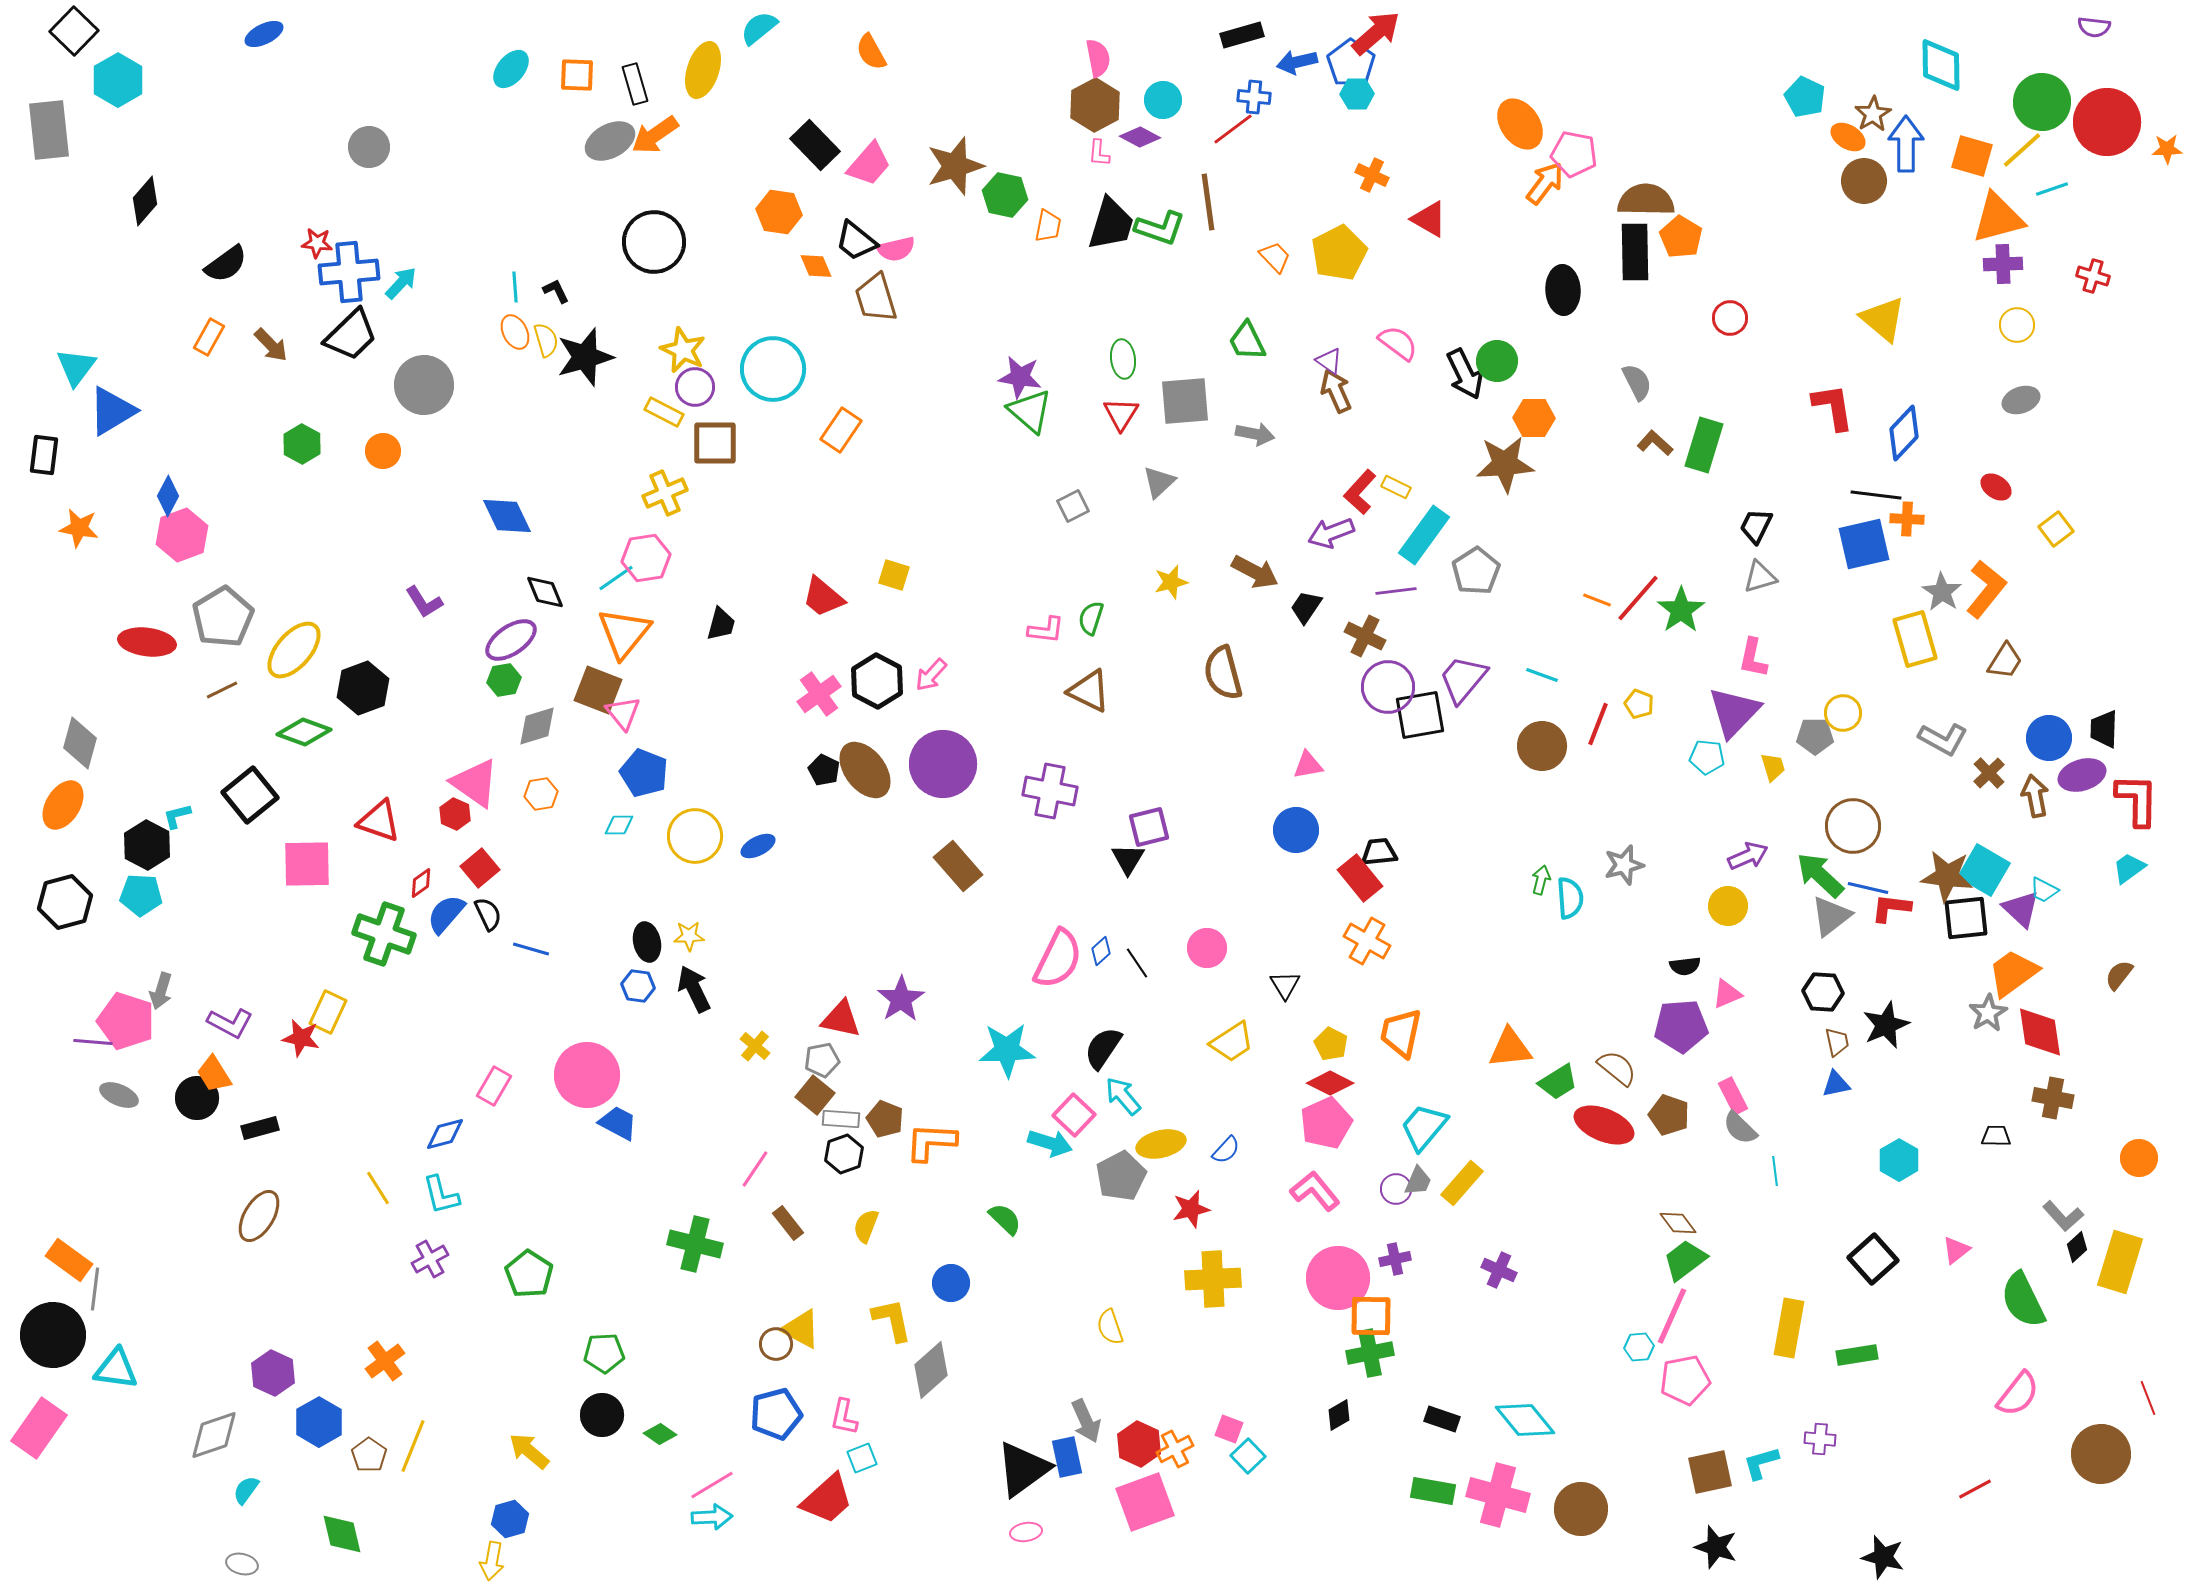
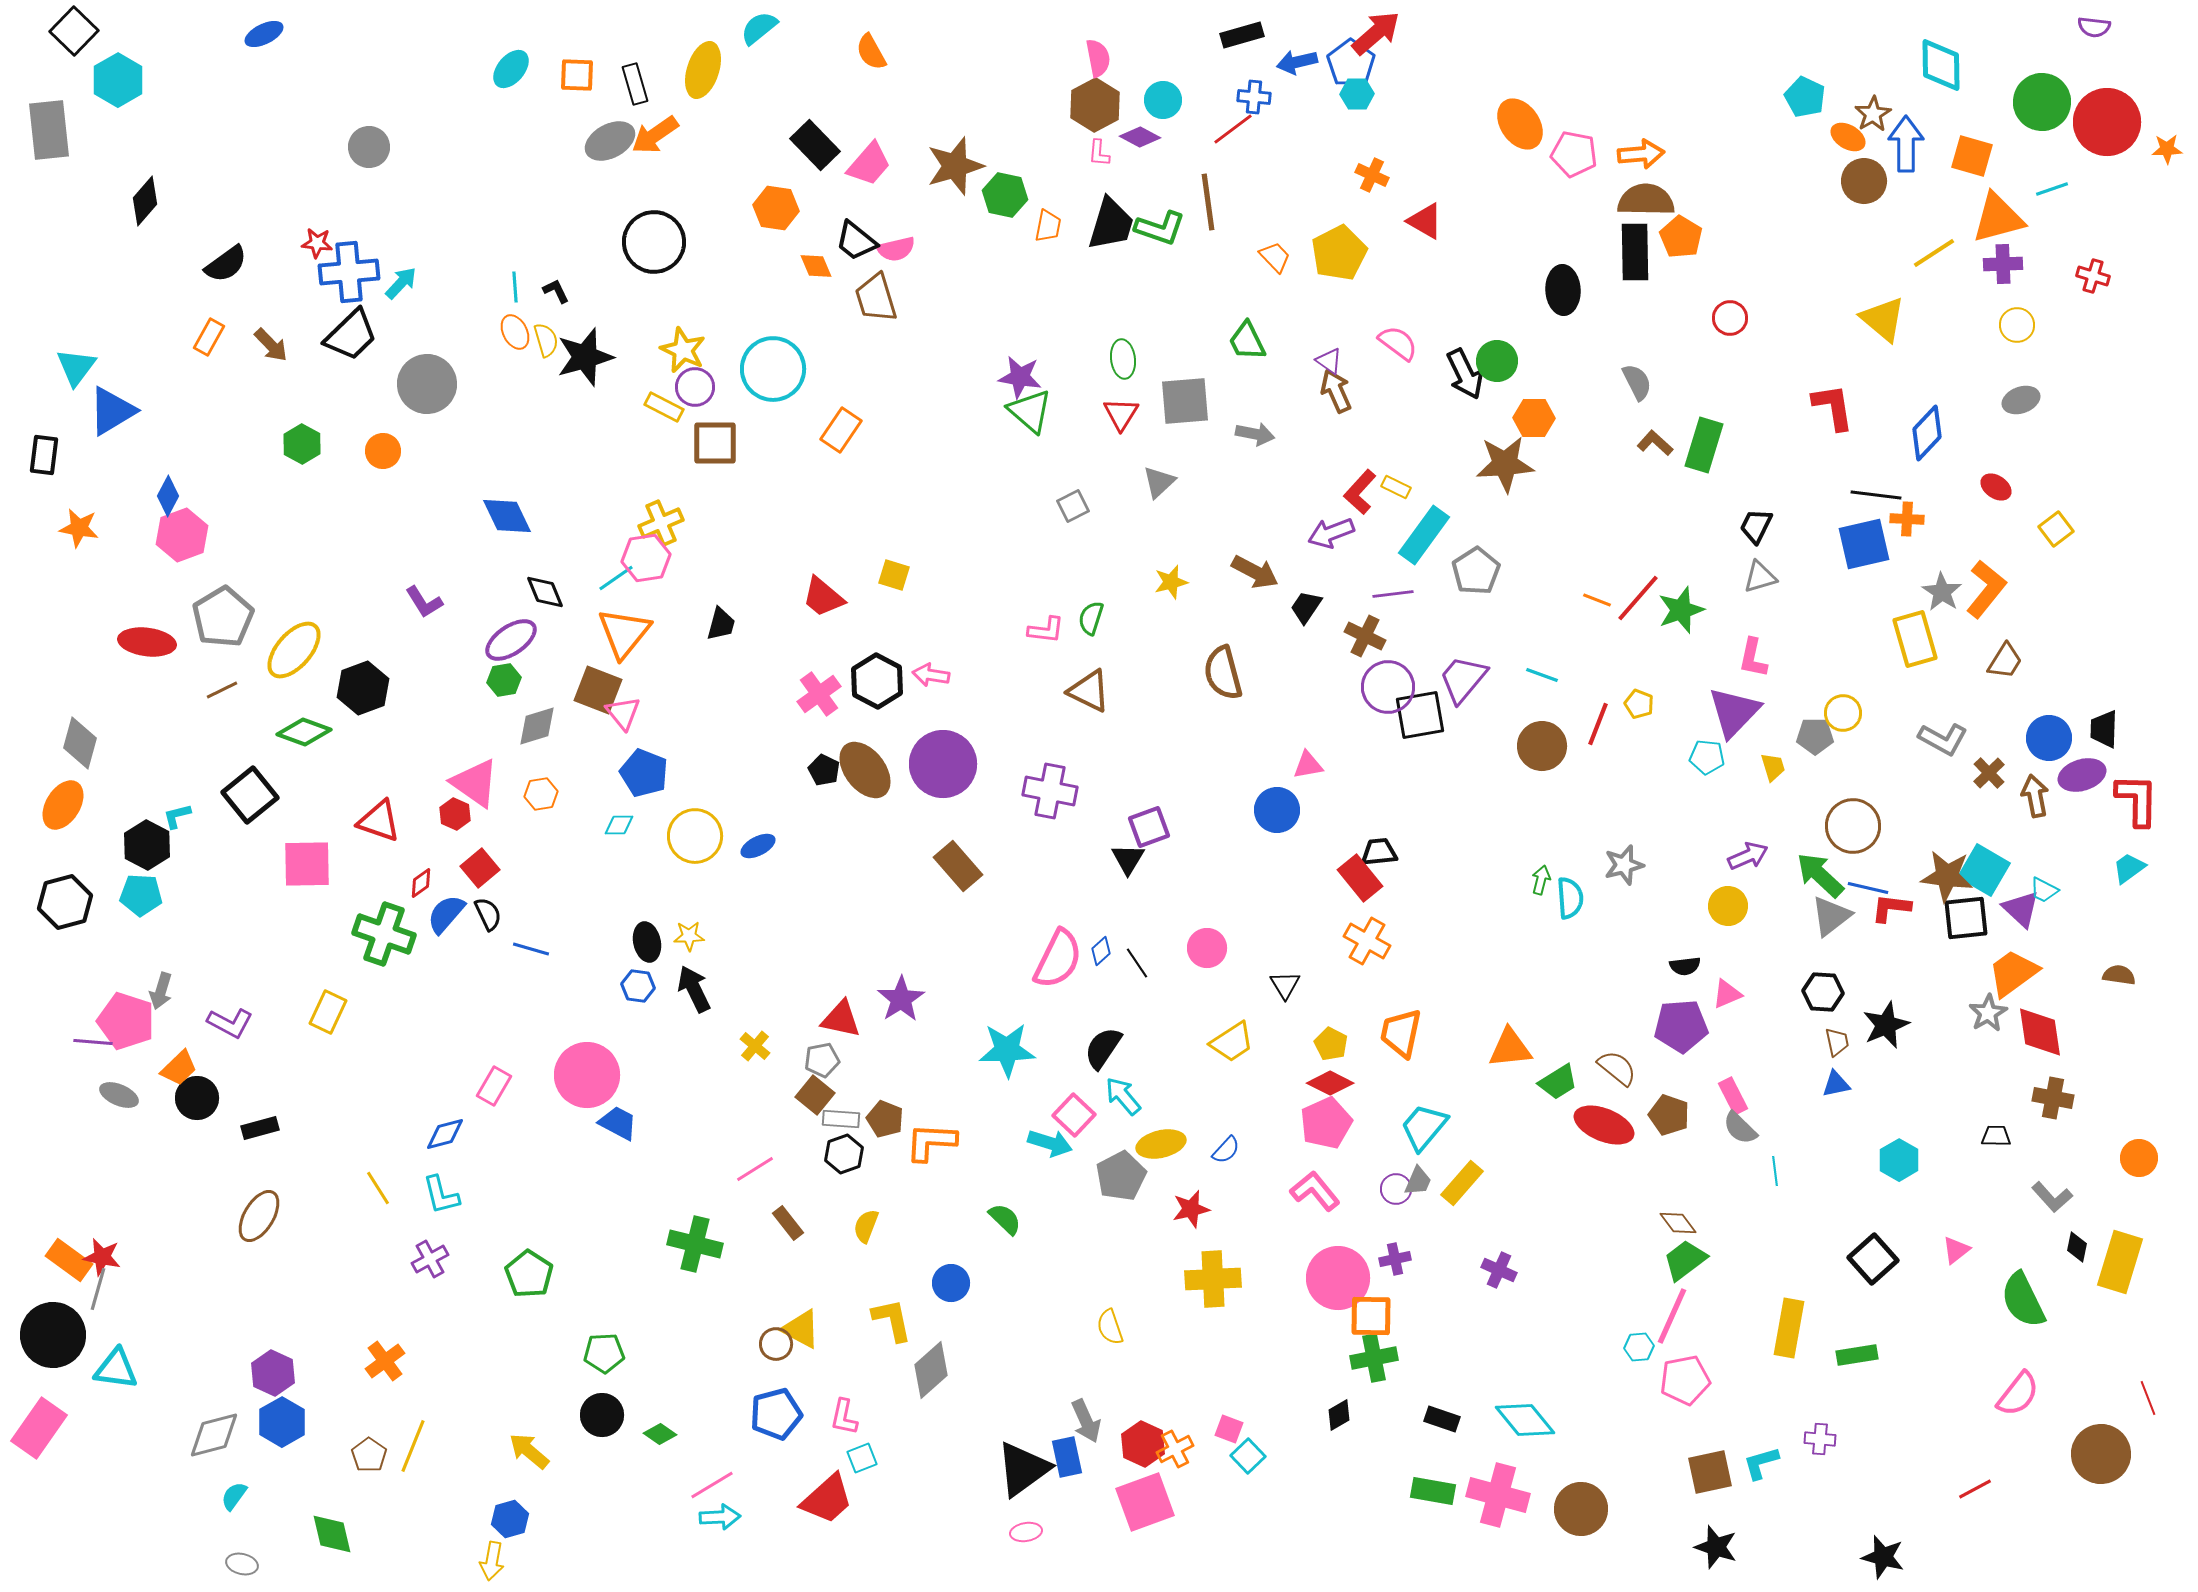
yellow line at (2022, 150): moved 88 px left, 103 px down; rotated 9 degrees clockwise
orange arrow at (1545, 183): moved 96 px right, 29 px up; rotated 48 degrees clockwise
orange hexagon at (779, 212): moved 3 px left, 4 px up
red triangle at (1429, 219): moved 4 px left, 2 px down
gray circle at (424, 385): moved 3 px right, 1 px up
yellow rectangle at (664, 412): moved 5 px up
blue diamond at (1904, 433): moved 23 px right
yellow cross at (665, 493): moved 4 px left, 30 px down
purple line at (1396, 591): moved 3 px left, 3 px down
green star at (1681, 610): rotated 15 degrees clockwise
pink arrow at (931, 675): rotated 57 degrees clockwise
purple square at (1149, 827): rotated 6 degrees counterclockwise
blue circle at (1296, 830): moved 19 px left, 20 px up
brown semicircle at (2119, 975): rotated 60 degrees clockwise
red star at (301, 1038): moved 199 px left, 219 px down
orange trapezoid at (214, 1074): moved 35 px left, 6 px up; rotated 102 degrees counterclockwise
pink line at (755, 1169): rotated 24 degrees clockwise
gray L-shape at (2063, 1216): moved 11 px left, 19 px up
black diamond at (2077, 1247): rotated 36 degrees counterclockwise
gray line at (95, 1289): moved 3 px right; rotated 9 degrees clockwise
green cross at (1370, 1353): moved 4 px right, 5 px down
blue hexagon at (319, 1422): moved 37 px left
gray diamond at (214, 1435): rotated 4 degrees clockwise
red hexagon at (1139, 1444): moved 4 px right
cyan semicircle at (246, 1490): moved 12 px left, 6 px down
cyan arrow at (712, 1517): moved 8 px right
green diamond at (342, 1534): moved 10 px left
